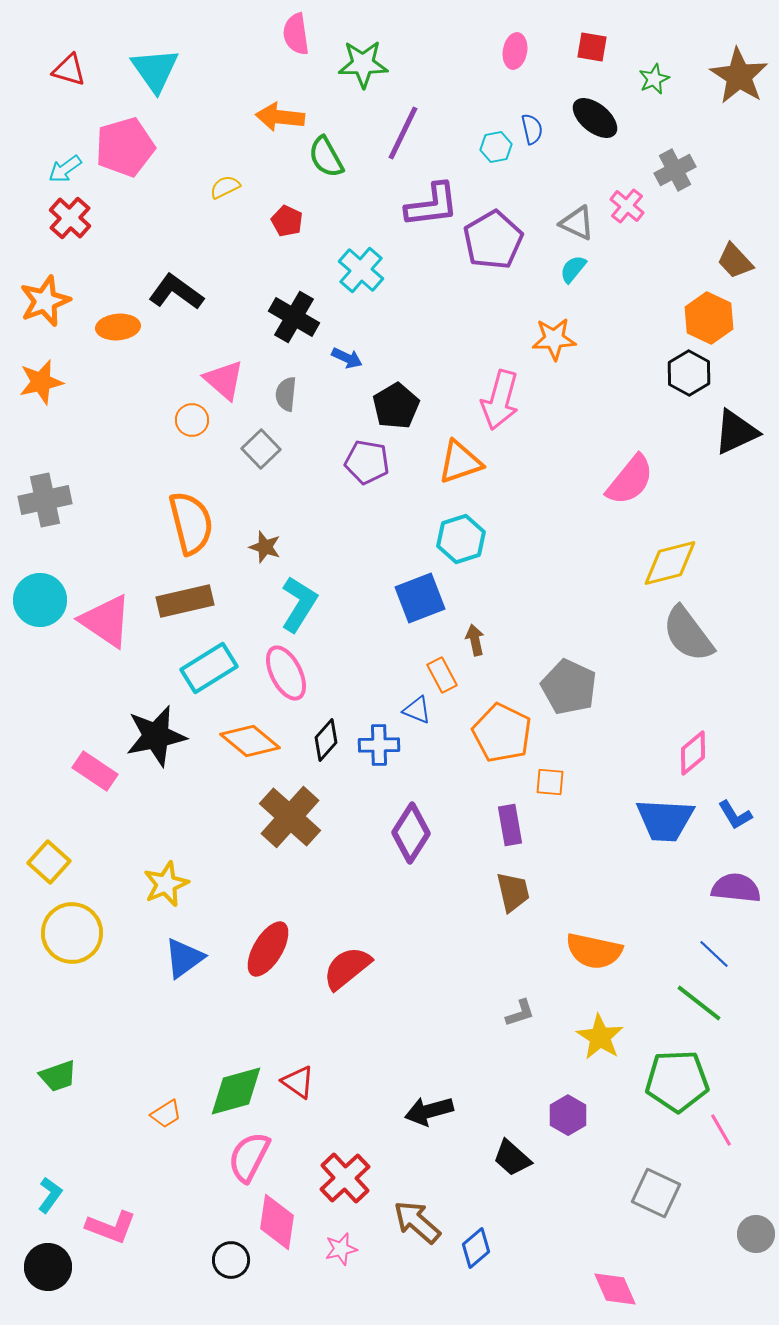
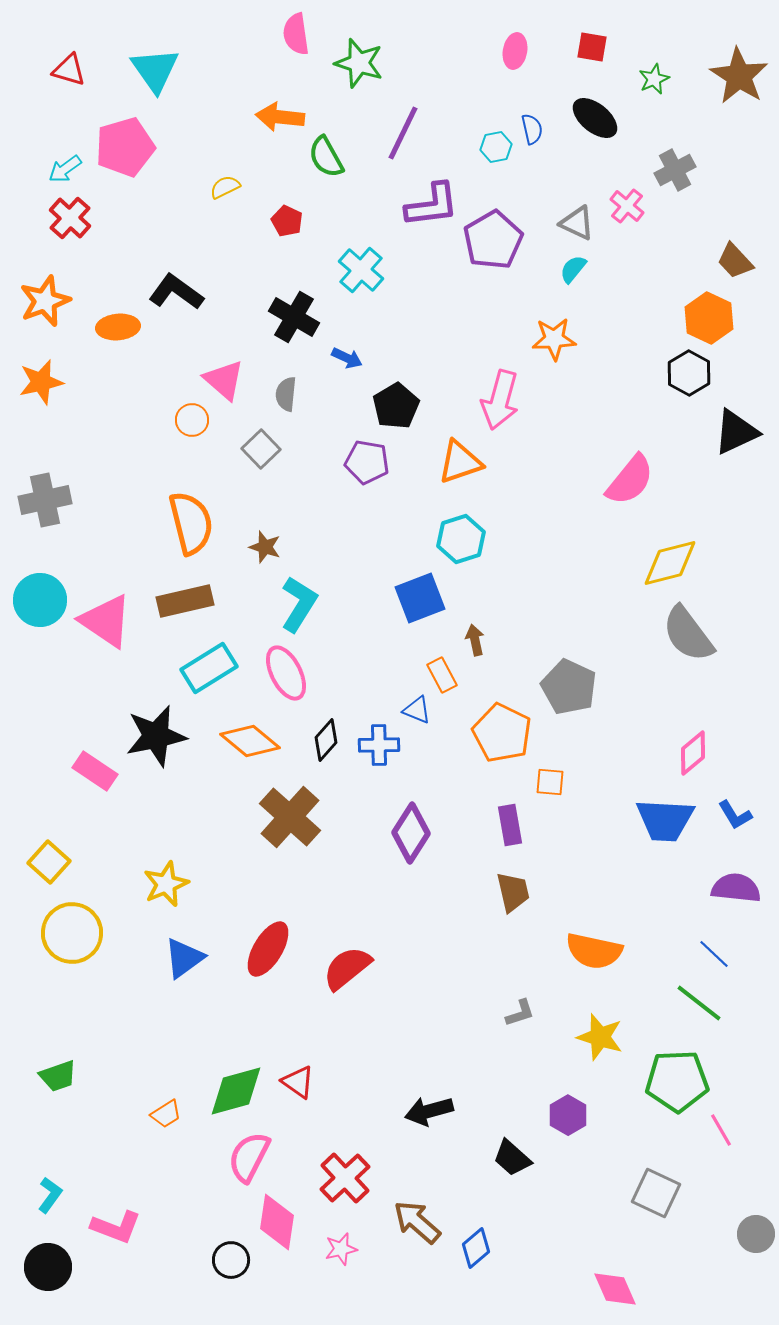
green star at (363, 64): moved 4 px left, 1 px up; rotated 18 degrees clockwise
yellow star at (600, 1037): rotated 15 degrees counterclockwise
pink L-shape at (111, 1227): moved 5 px right
